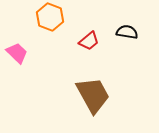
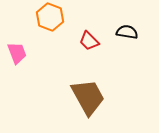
red trapezoid: rotated 85 degrees clockwise
pink trapezoid: rotated 25 degrees clockwise
brown trapezoid: moved 5 px left, 2 px down
